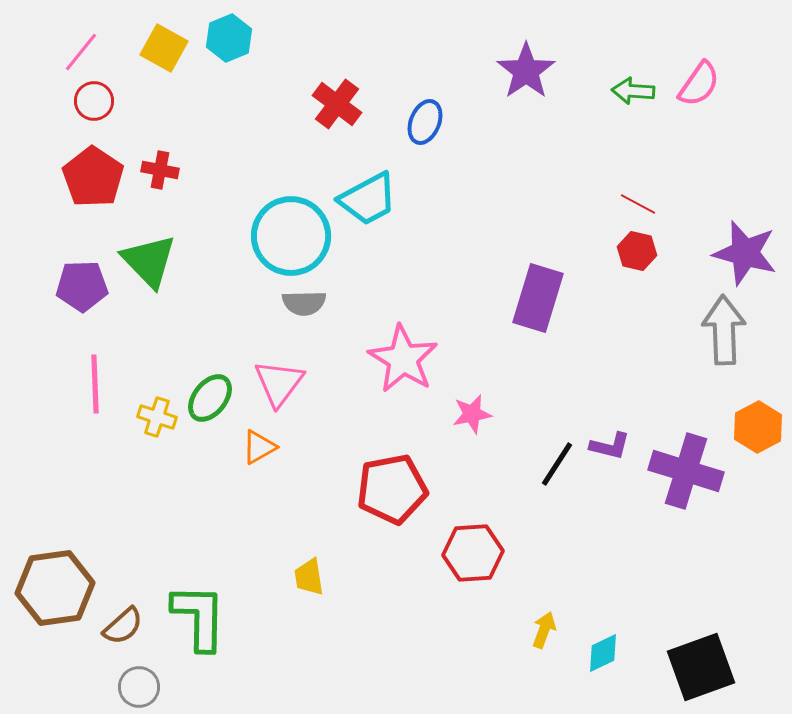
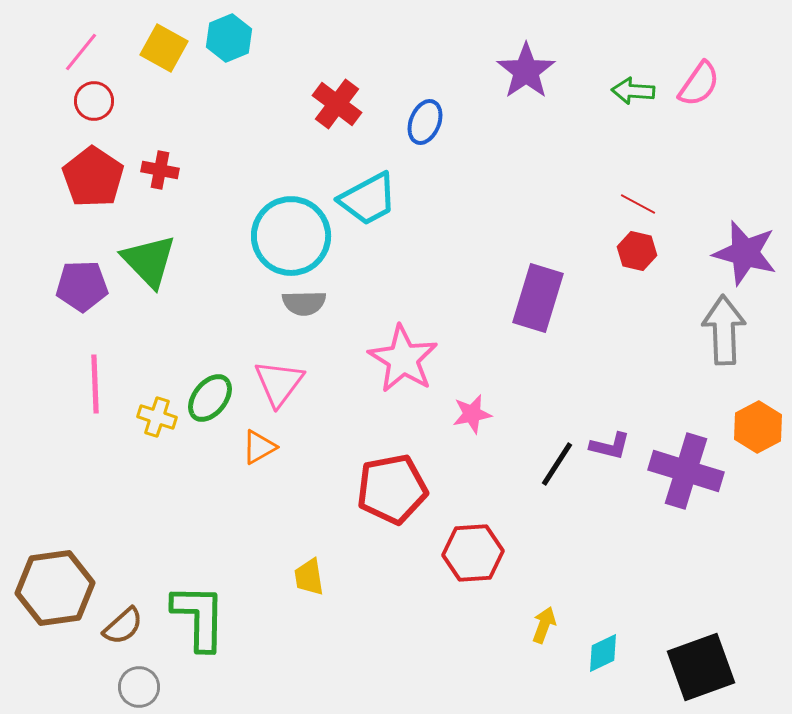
yellow arrow at (544, 630): moved 5 px up
